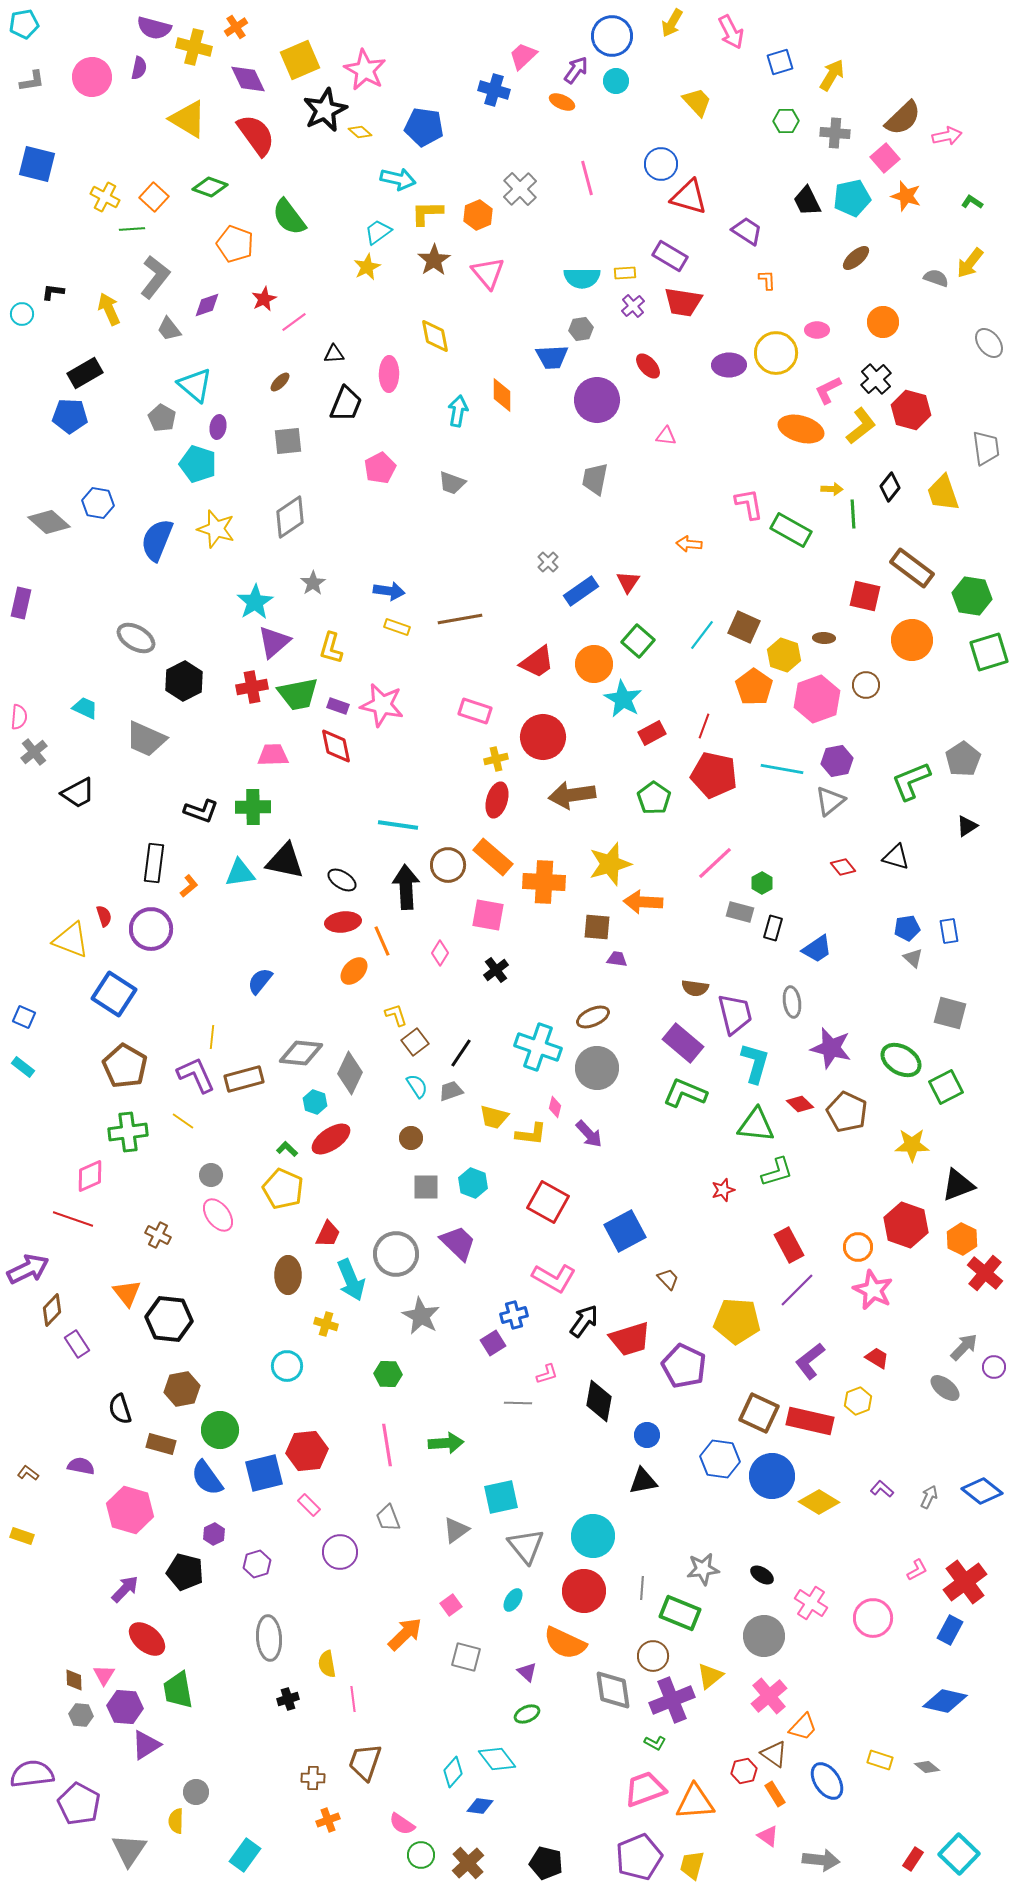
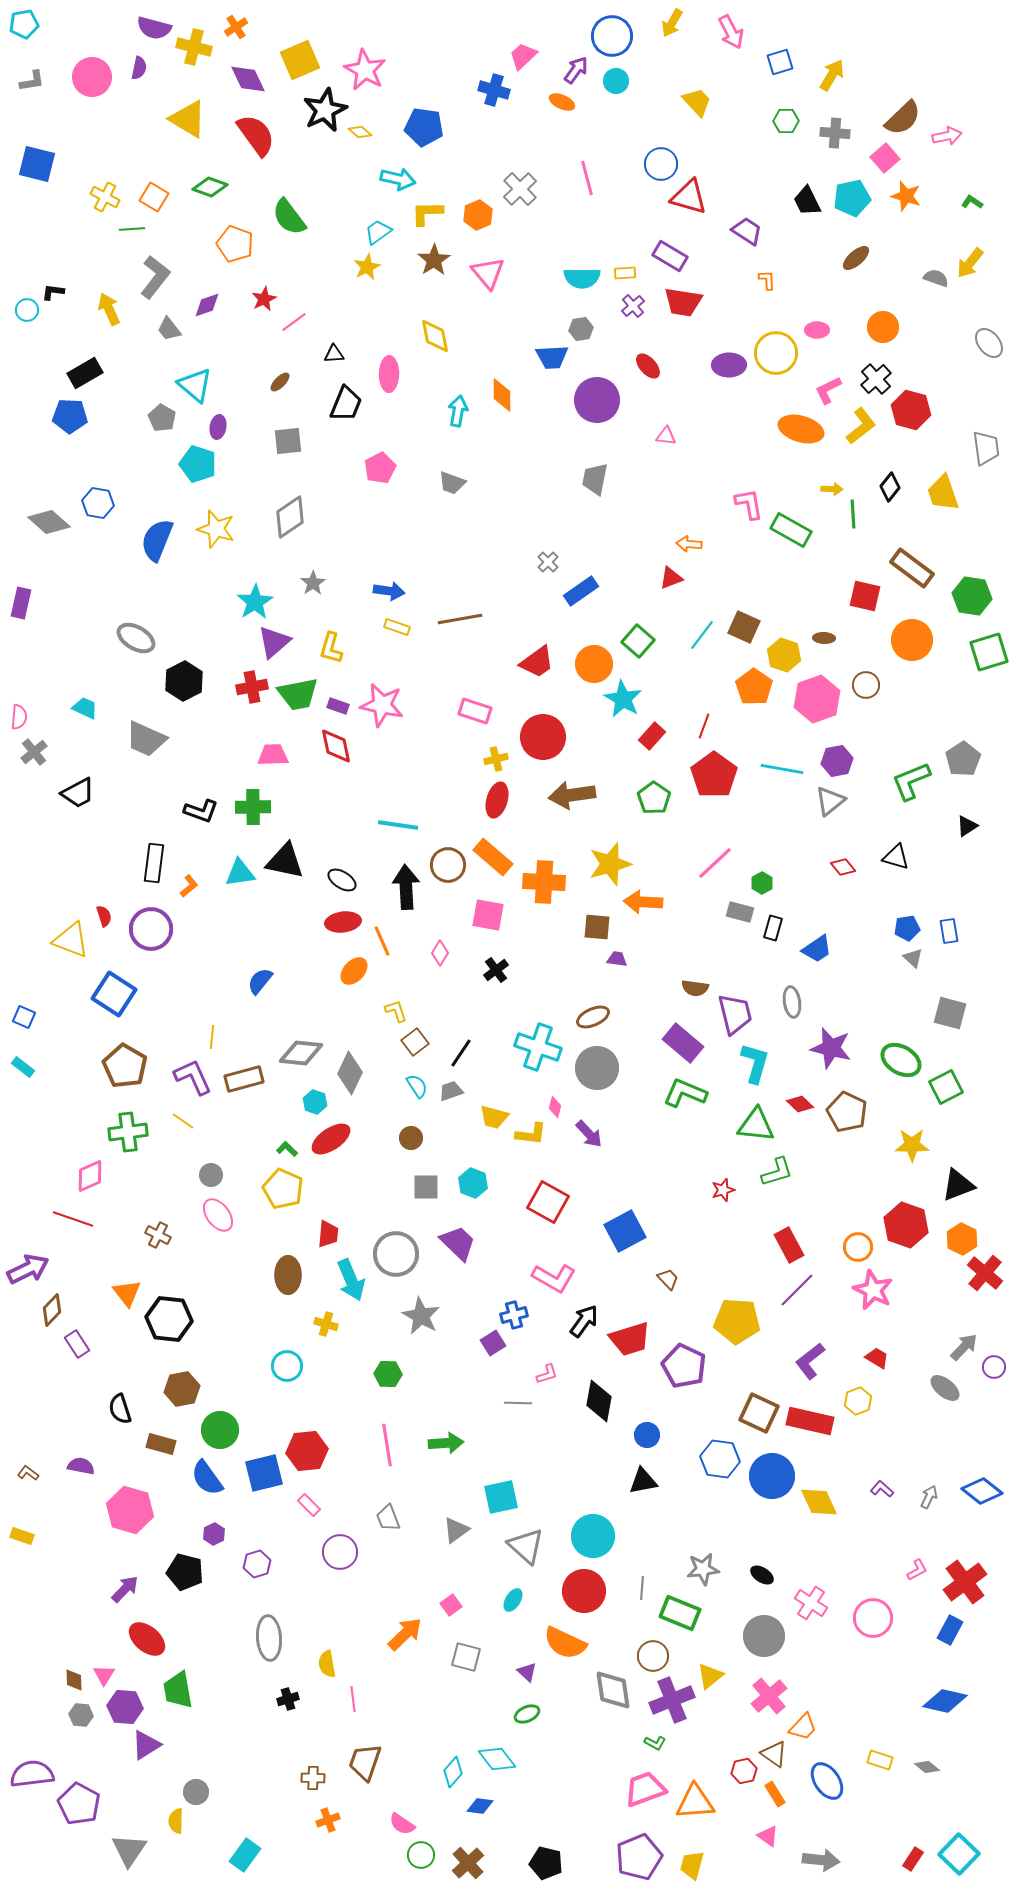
orange square at (154, 197): rotated 12 degrees counterclockwise
cyan circle at (22, 314): moved 5 px right, 4 px up
orange circle at (883, 322): moved 5 px down
red triangle at (628, 582): moved 43 px right, 4 px up; rotated 35 degrees clockwise
red rectangle at (652, 733): moved 3 px down; rotated 20 degrees counterclockwise
red pentagon at (714, 775): rotated 24 degrees clockwise
yellow L-shape at (396, 1015): moved 4 px up
purple L-shape at (196, 1075): moved 3 px left, 2 px down
red trapezoid at (328, 1234): rotated 20 degrees counterclockwise
yellow diamond at (819, 1502): rotated 33 degrees clockwise
gray triangle at (526, 1546): rotated 9 degrees counterclockwise
